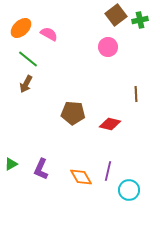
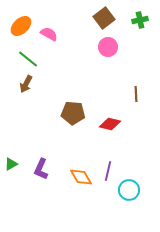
brown square: moved 12 px left, 3 px down
orange ellipse: moved 2 px up
